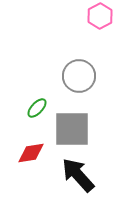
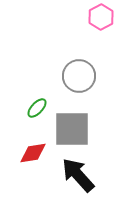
pink hexagon: moved 1 px right, 1 px down
red diamond: moved 2 px right
